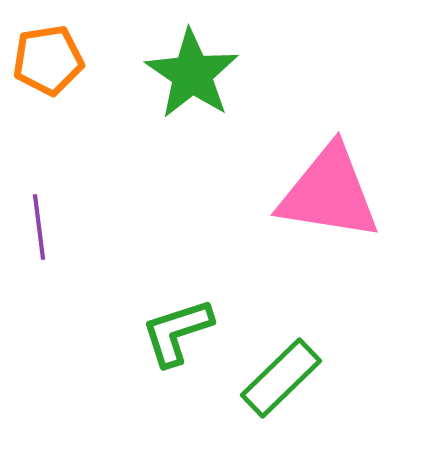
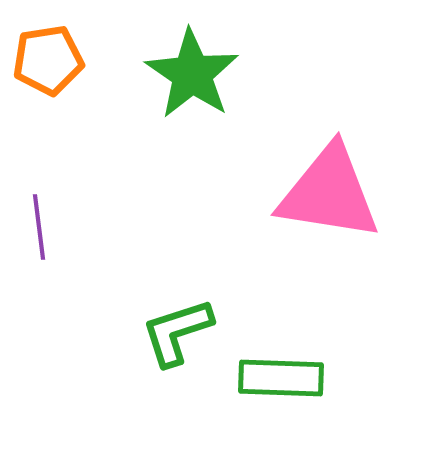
green rectangle: rotated 46 degrees clockwise
